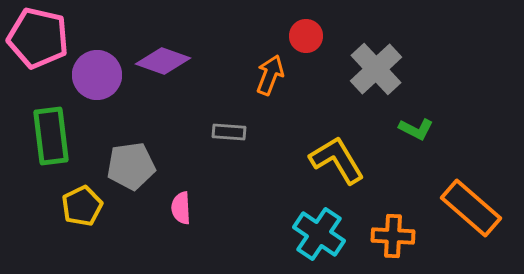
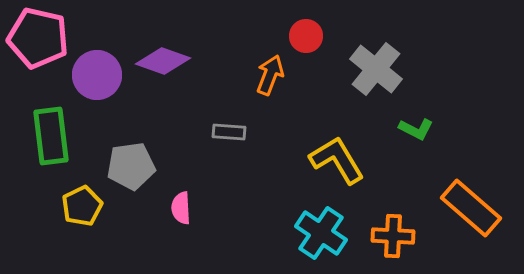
gray cross: rotated 8 degrees counterclockwise
cyan cross: moved 2 px right, 1 px up
